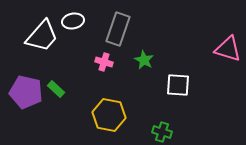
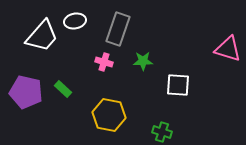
white ellipse: moved 2 px right
green star: moved 1 px left, 1 px down; rotated 30 degrees counterclockwise
green rectangle: moved 7 px right
